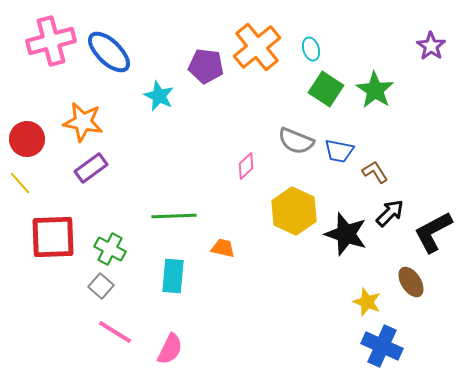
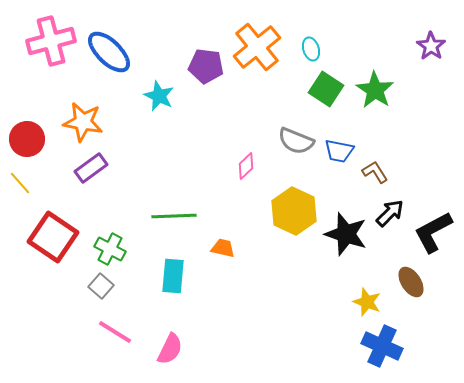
red square: rotated 36 degrees clockwise
